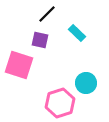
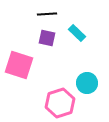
black line: rotated 42 degrees clockwise
purple square: moved 7 px right, 2 px up
cyan circle: moved 1 px right
